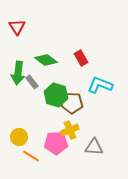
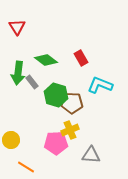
yellow circle: moved 8 px left, 3 px down
gray triangle: moved 3 px left, 8 px down
orange line: moved 5 px left, 11 px down
